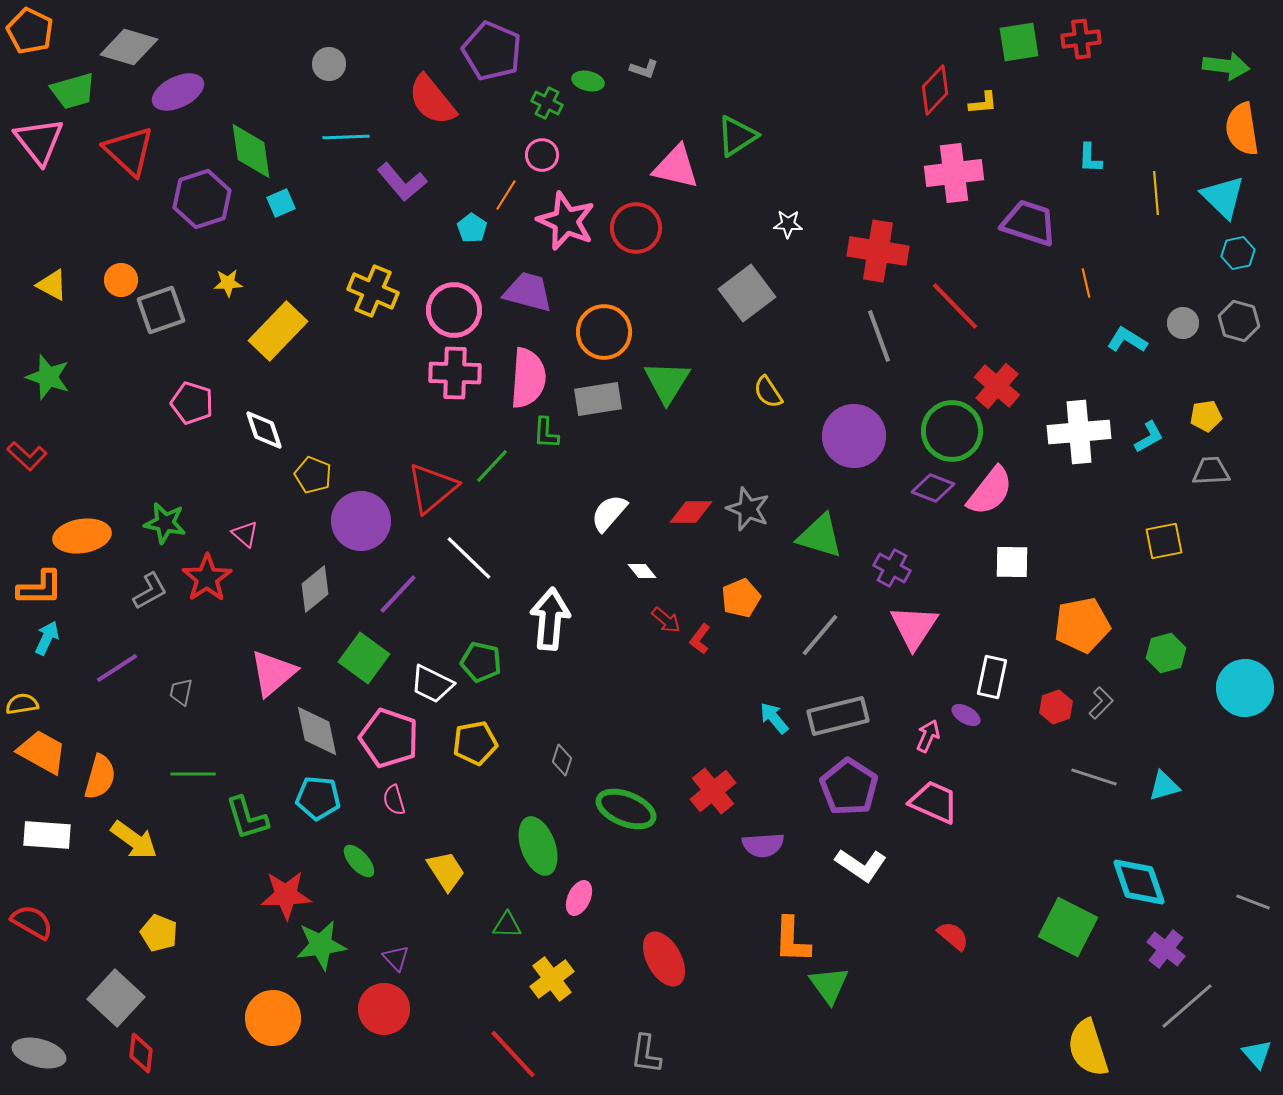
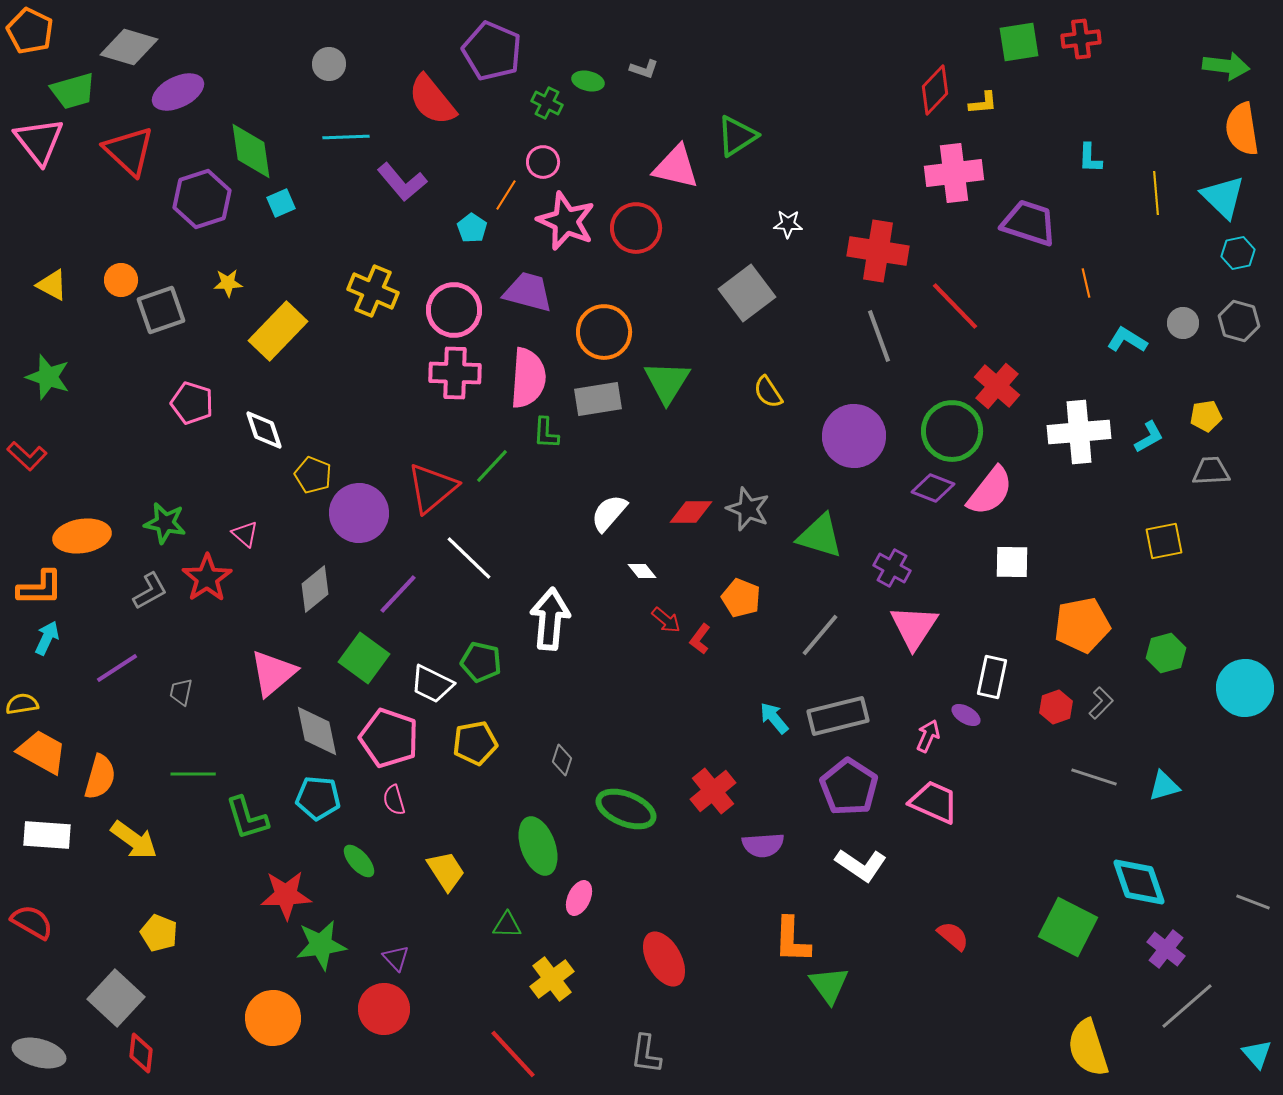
pink circle at (542, 155): moved 1 px right, 7 px down
purple circle at (361, 521): moved 2 px left, 8 px up
orange pentagon at (741, 598): rotated 27 degrees counterclockwise
